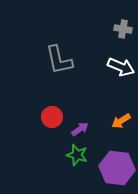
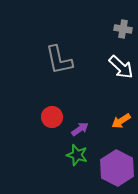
white arrow: rotated 20 degrees clockwise
purple hexagon: rotated 20 degrees clockwise
